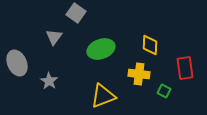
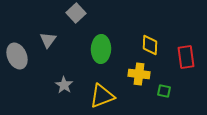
gray square: rotated 12 degrees clockwise
gray triangle: moved 6 px left, 3 px down
green ellipse: rotated 68 degrees counterclockwise
gray ellipse: moved 7 px up
red rectangle: moved 1 px right, 11 px up
gray star: moved 15 px right, 4 px down
green square: rotated 16 degrees counterclockwise
yellow triangle: moved 1 px left
